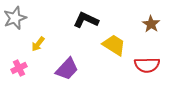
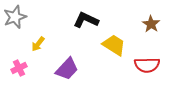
gray star: moved 1 px up
